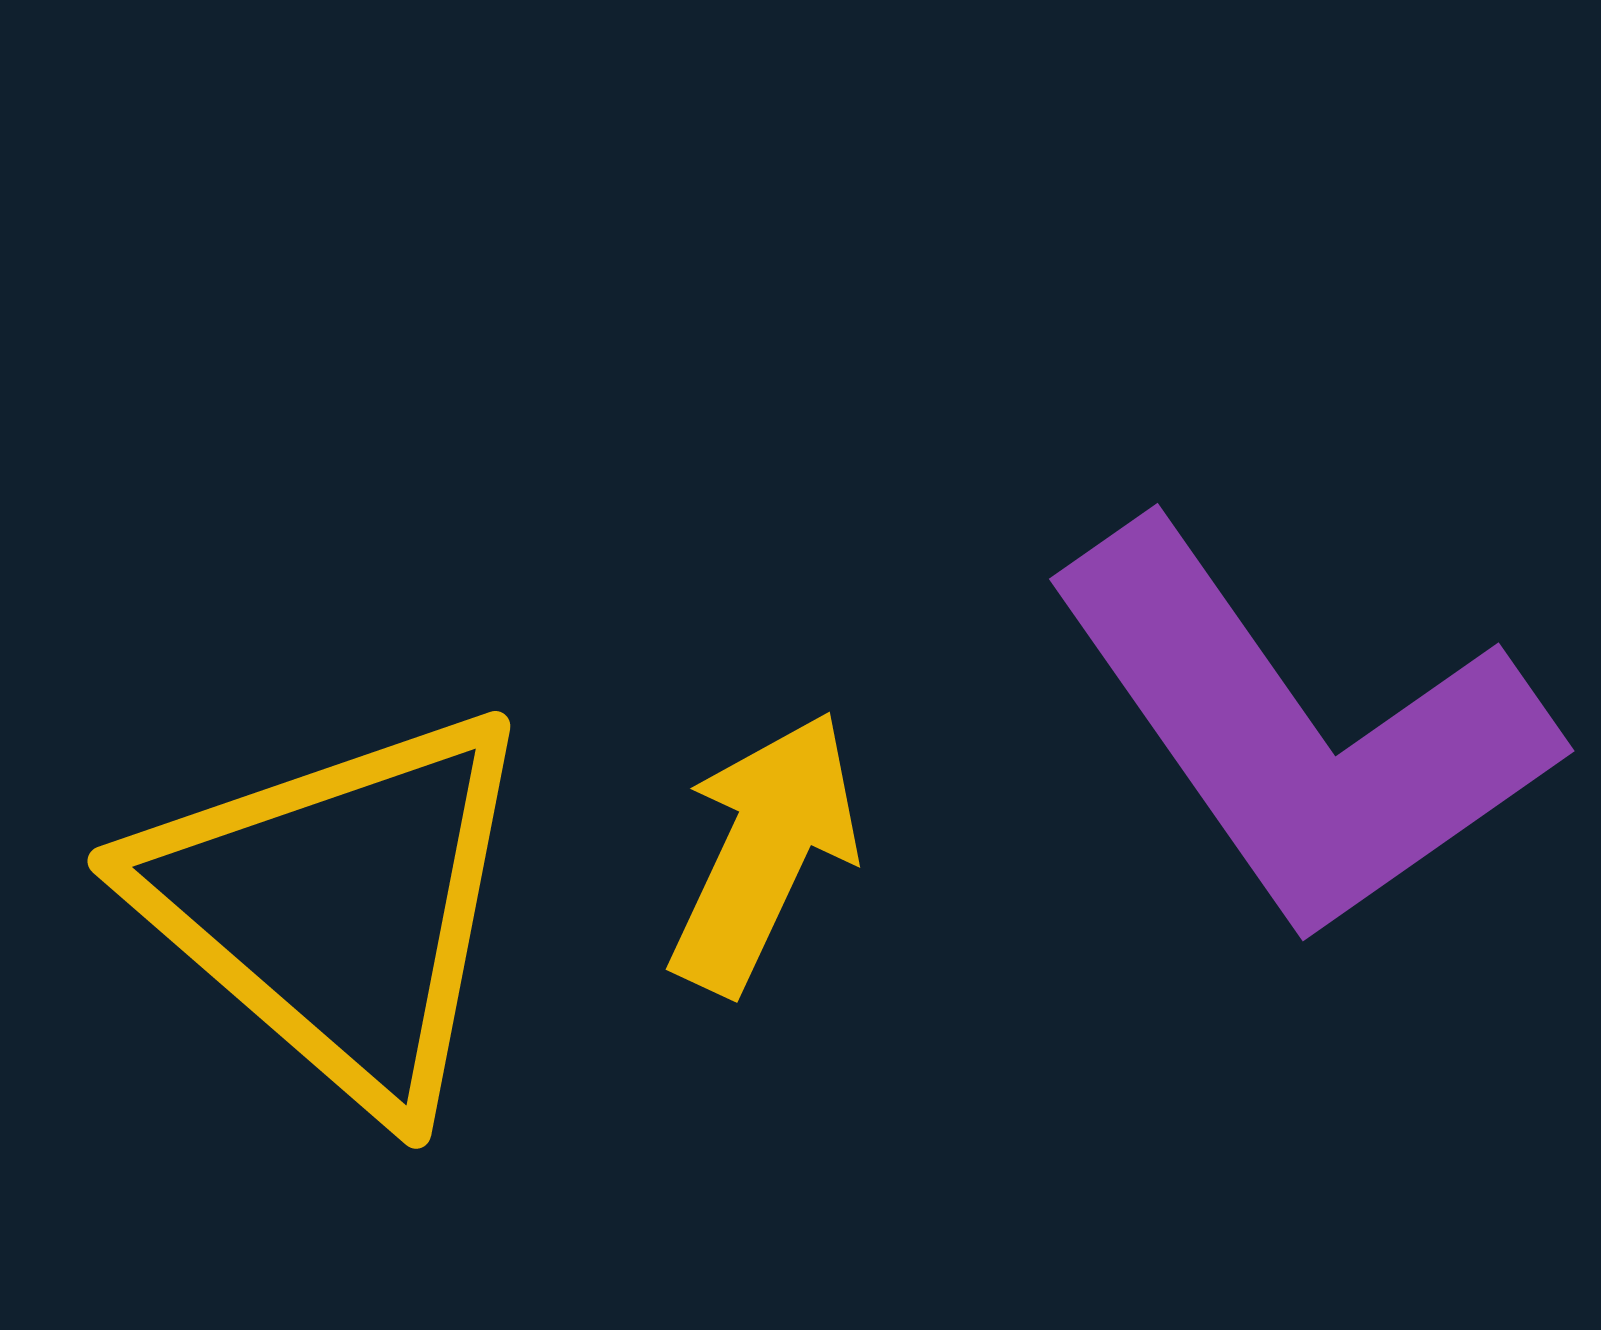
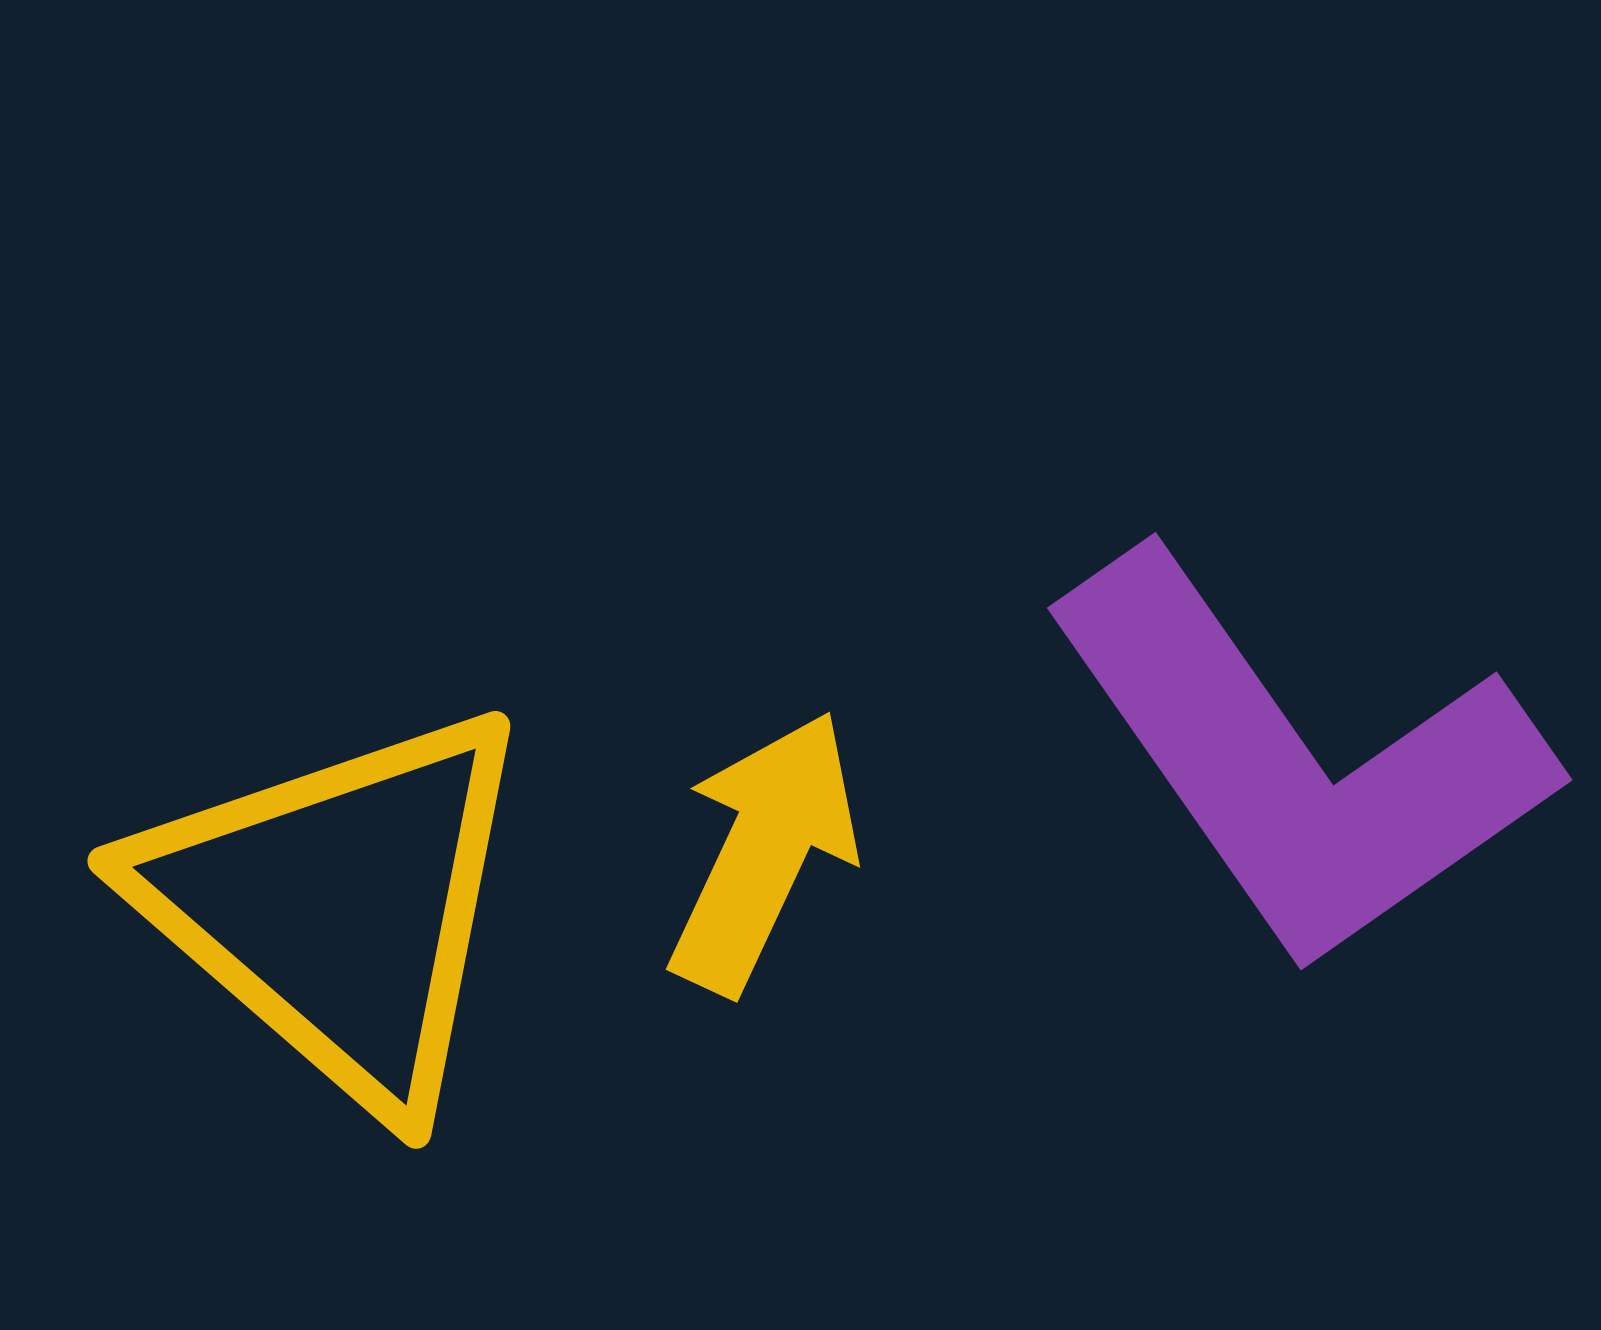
purple L-shape: moved 2 px left, 29 px down
